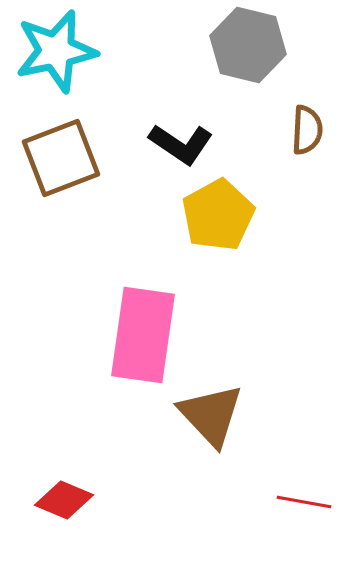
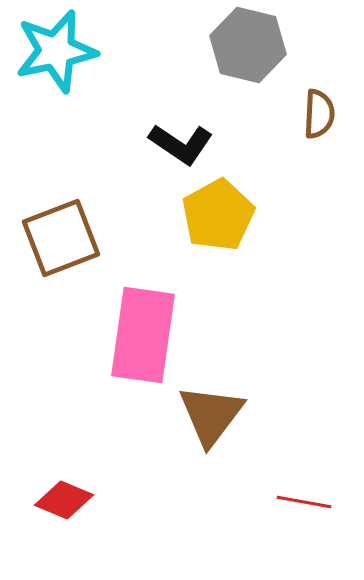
brown semicircle: moved 12 px right, 16 px up
brown square: moved 80 px down
brown triangle: rotated 20 degrees clockwise
